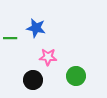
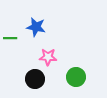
blue star: moved 1 px up
green circle: moved 1 px down
black circle: moved 2 px right, 1 px up
